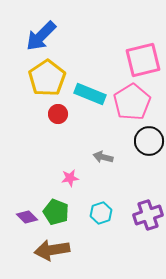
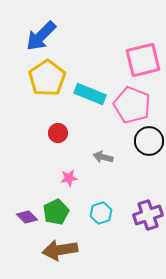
pink pentagon: moved 3 px down; rotated 18 degrees counterclockwise
red circle: moved 19 px down
pink star: moved 1 px left
green pentagon: rotated 25 degrees clockwise
brown arrow: moved 8 px right
